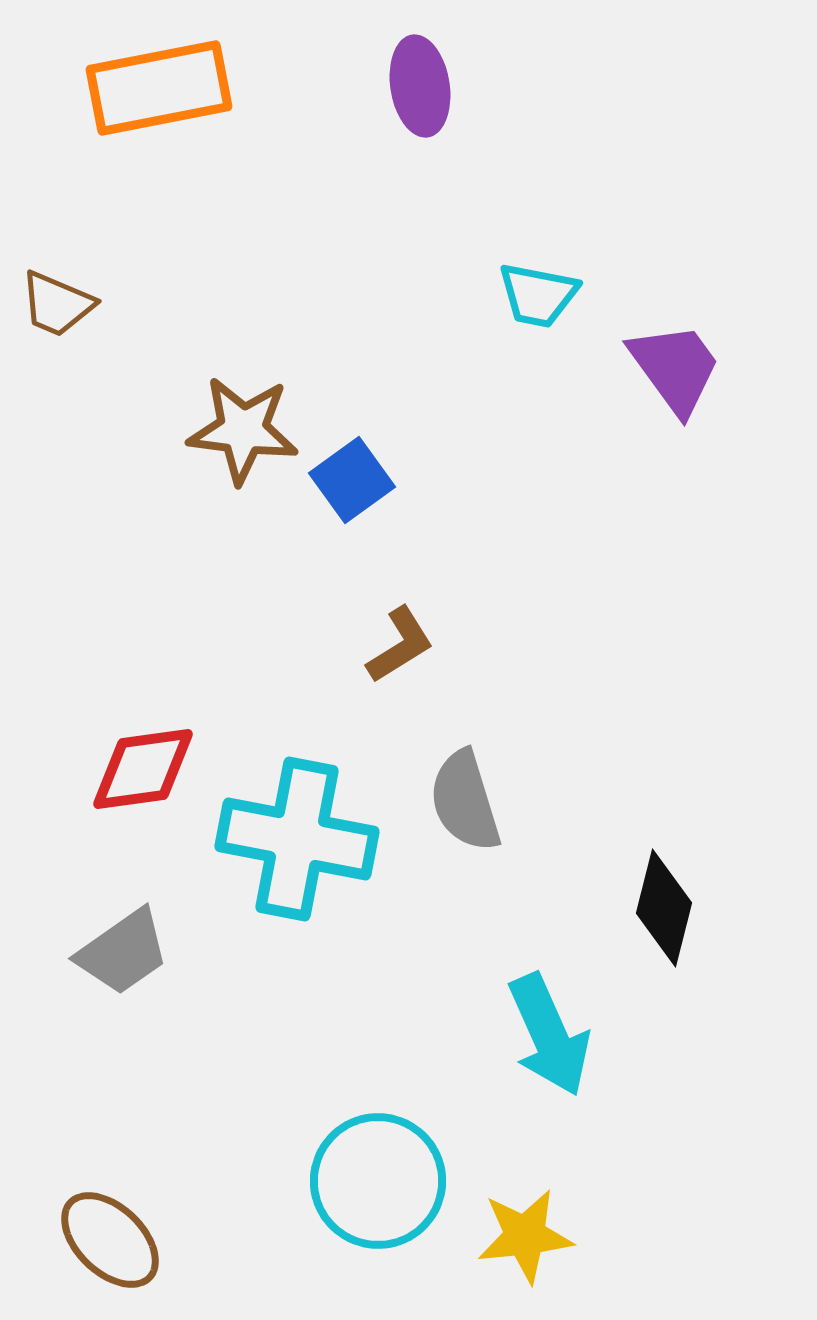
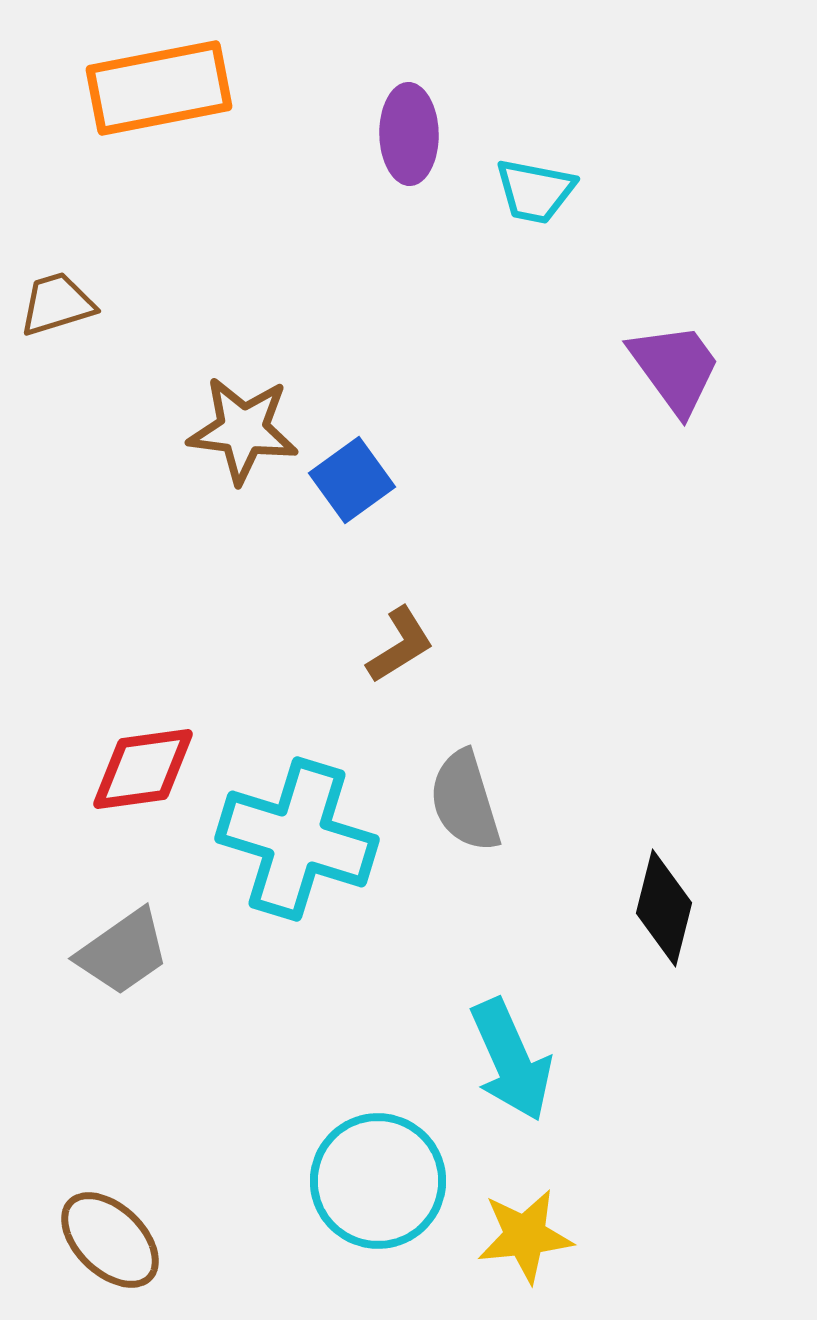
purple ellipse: moved 11 px left, 48 px down; rotated 8 degrees clockwise
cyan trapezoid: moved 3 px left, 104 px up
brown trapezoid: rotated 140 degrees clockwise
cyan cross: rotated 6 degrees clockwise
cyan arrow: moved 38 px left, 25 px down
